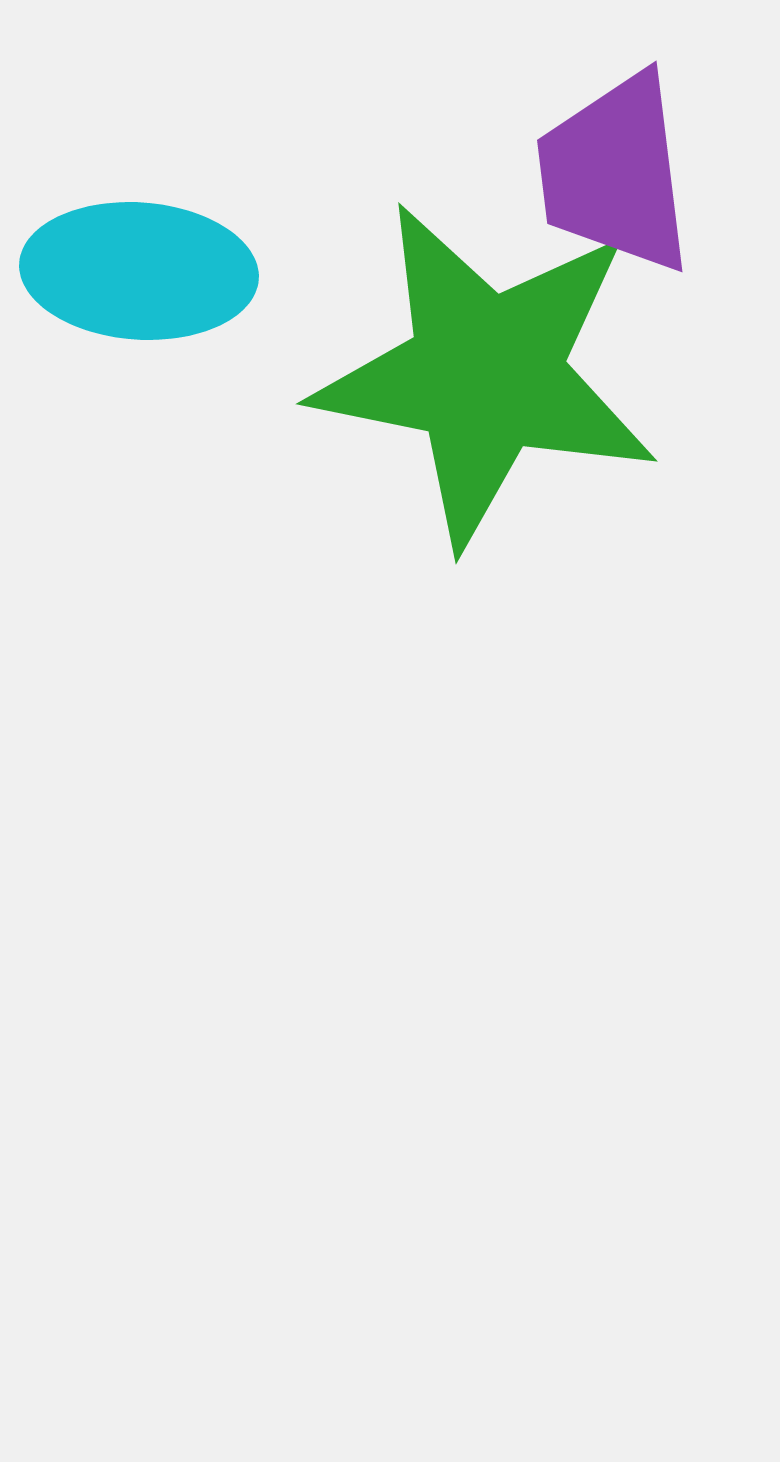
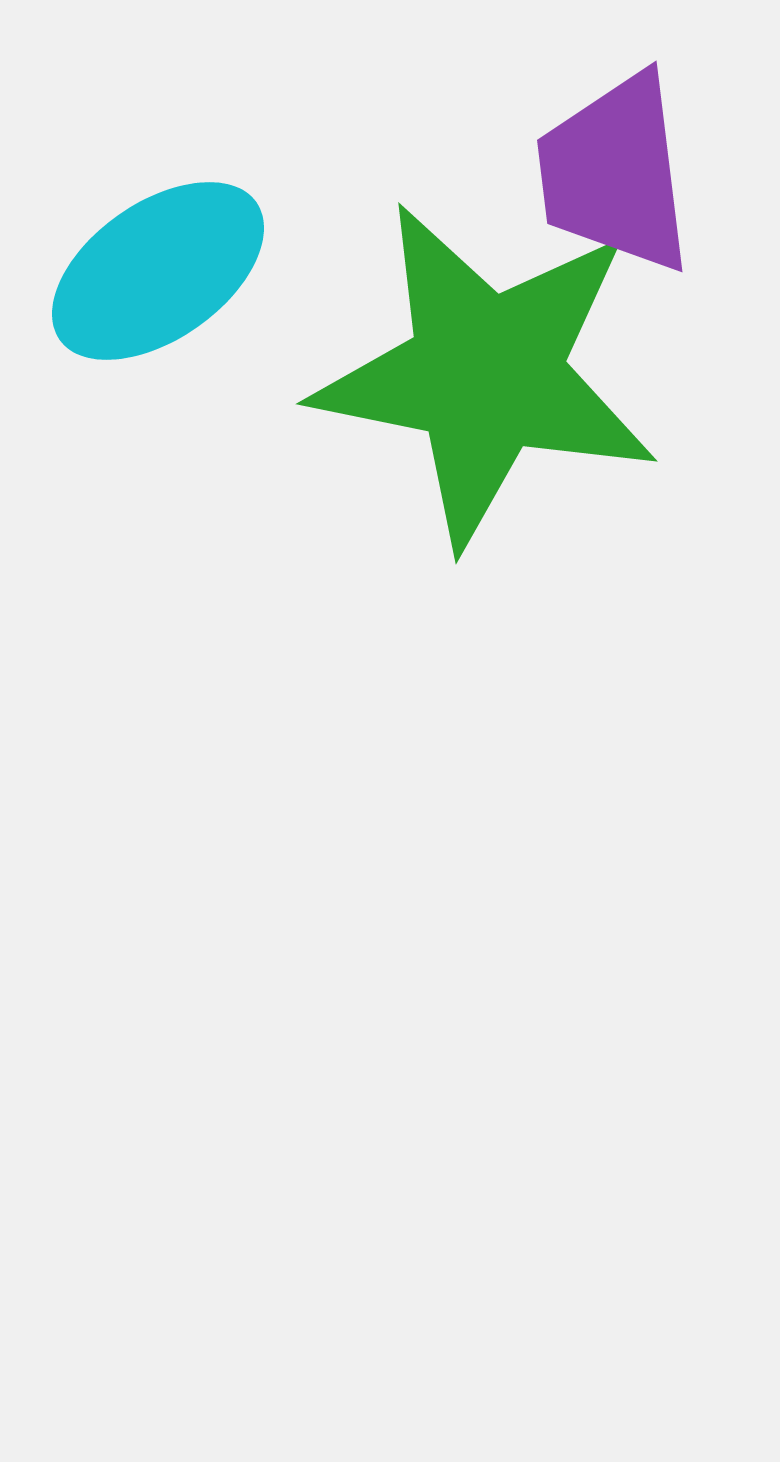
cyan ellipse: moved 19 px right; rotated 39 degrees counterclockwise
